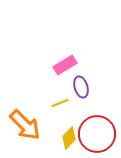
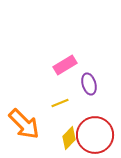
purple ellipse: moved 8 px right, 3 px up
orange arrow: moved 1 px left, 1 px up
red circle: moved 2 px left, 1 px down
